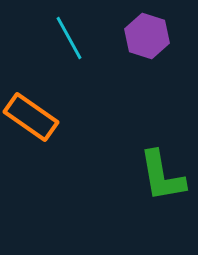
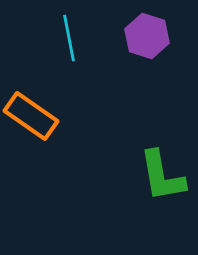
cyan line: rotated 18 degrees clockwise
orange rectangle: moved 1 px up
